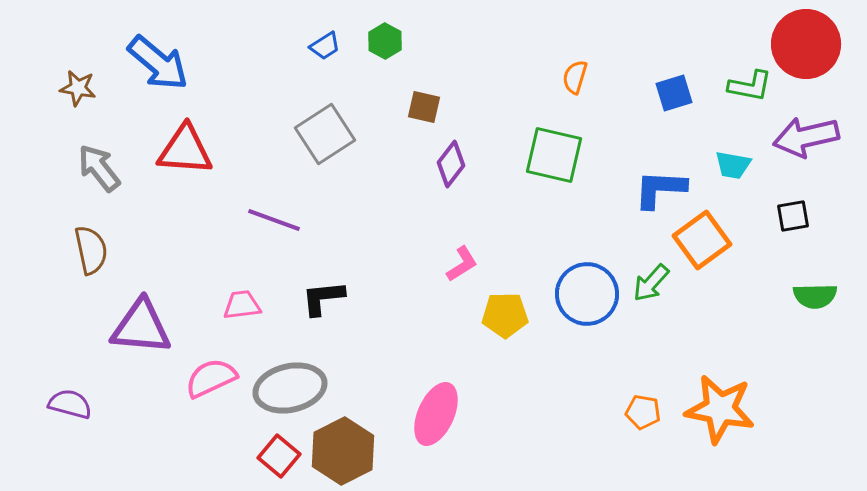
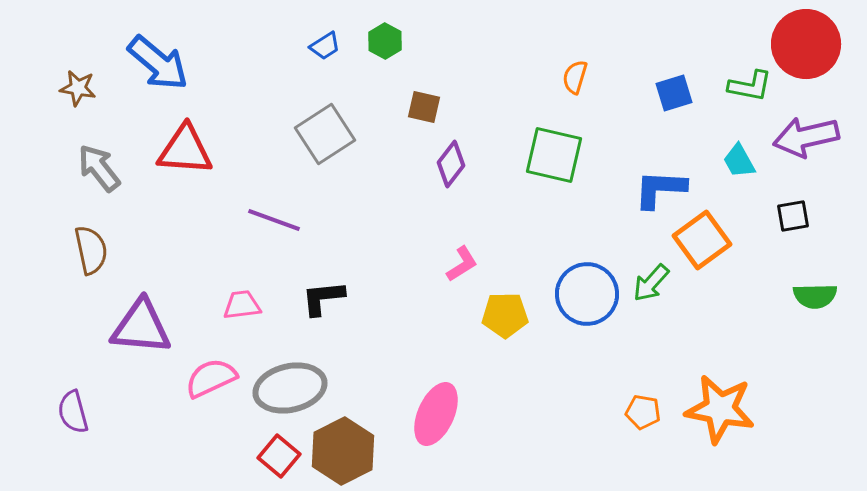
cyan trapezoid: moved 6 px right, 4 px up; rotated 51 degrees clockwise
purple semicircle: moved 3 px right, 8 px down; rotated 120 degrees counterclockwise
